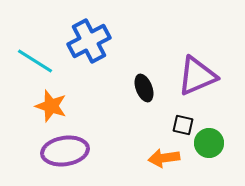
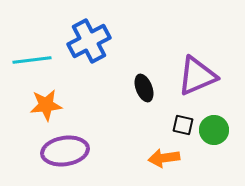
cyan line: moved 3 px left, 1 px up; rotated 39 degrees counterclockwise
orange star: moved 5 px left, 1 px up; rotated 24 degrees counterclockwise
green circle: moved 5 px right, 13 px up
